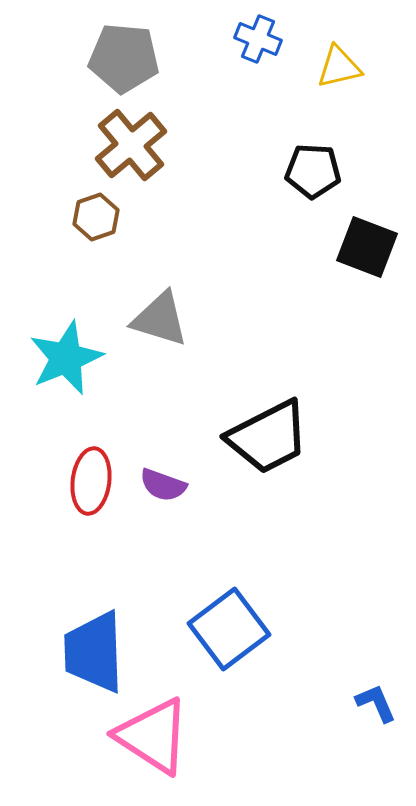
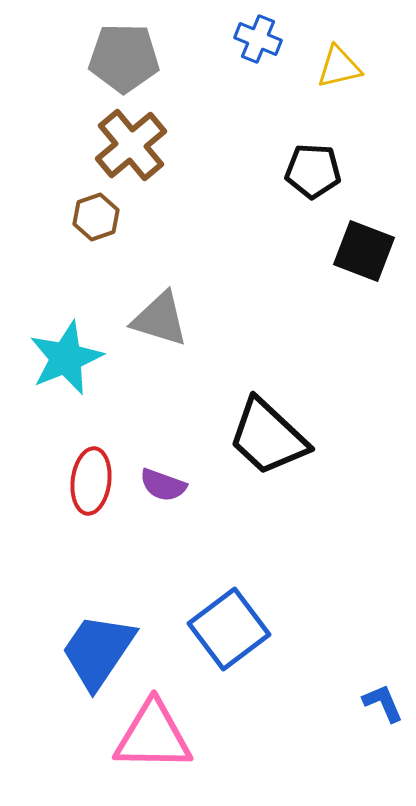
gray pentagon: rotated 4 degrees counterclockwise
black square: moved 3 px left, 4 px down
black trapezoid: rotated 70 degrees clockwise
blue trapezoid: moved 4 px right, 1 px up; rotated 36 degrees clockwise
blue L-shape: moved 7 px right
pink triangle: rotated 32 degrees counterclockwise
